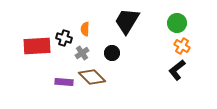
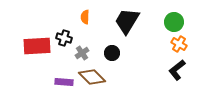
green circle: moved 3 px left, 1 px up
orange semicircle: moved 12 px up
orange cross: moved 3 px left, 2 px up
